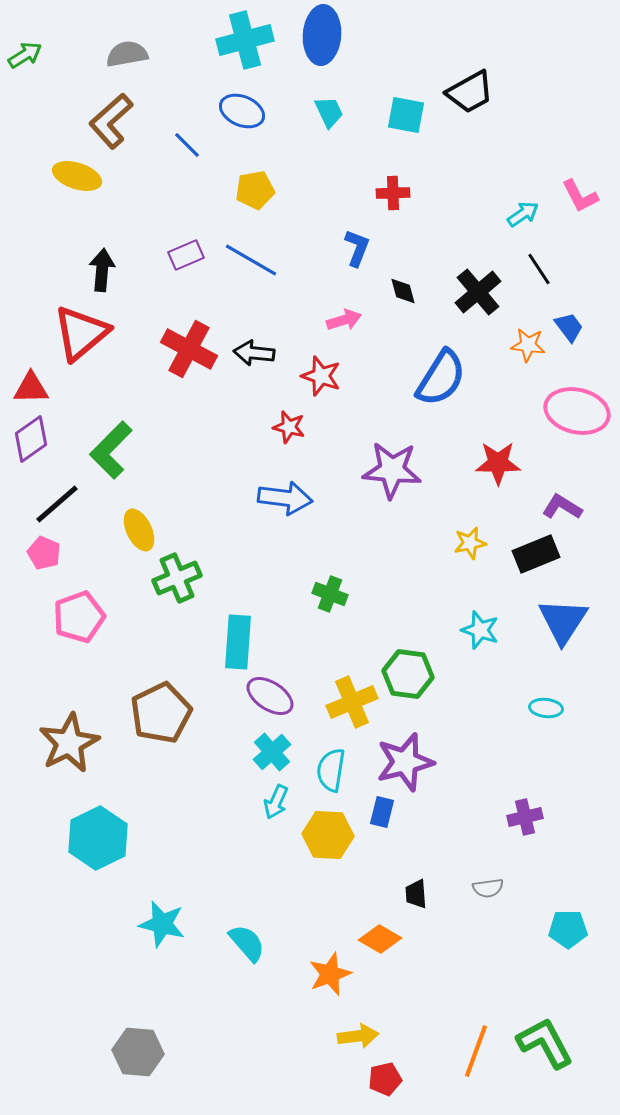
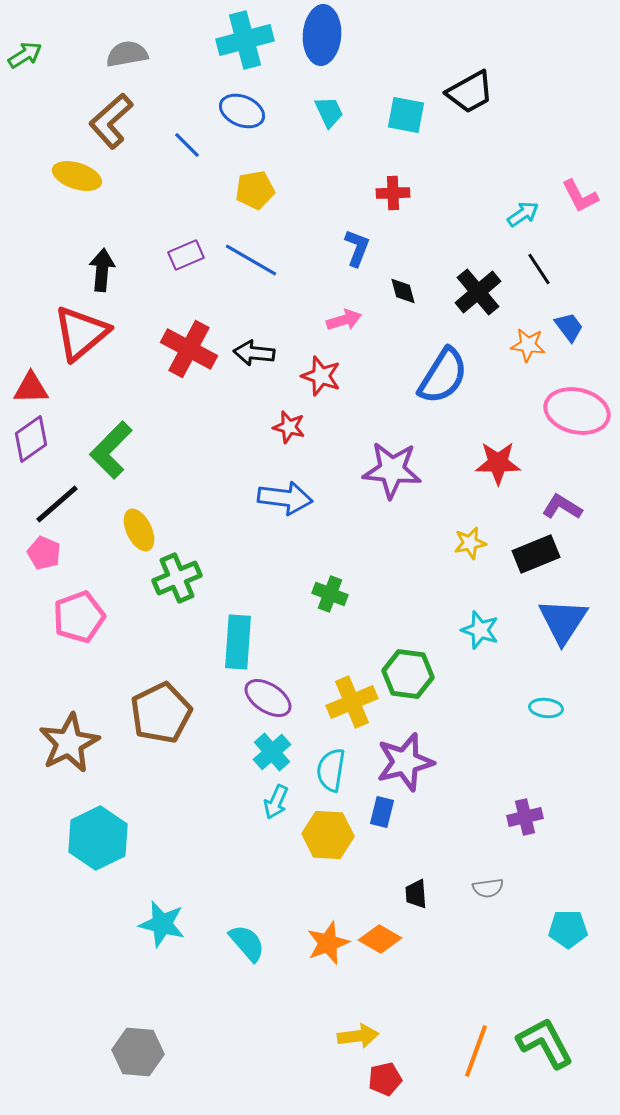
blue semicircle at (441, 378): moved 2 px right, 2 px up
purple ellipse at (270, 696): moved 2 px left, 2 px down
orange star at (330, 974): moved 2 px left, 31 px up
